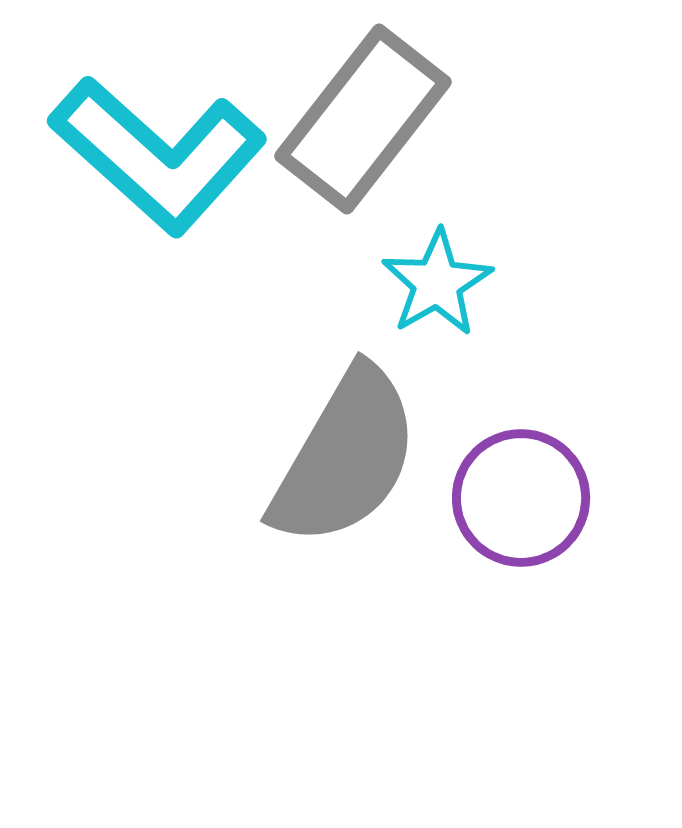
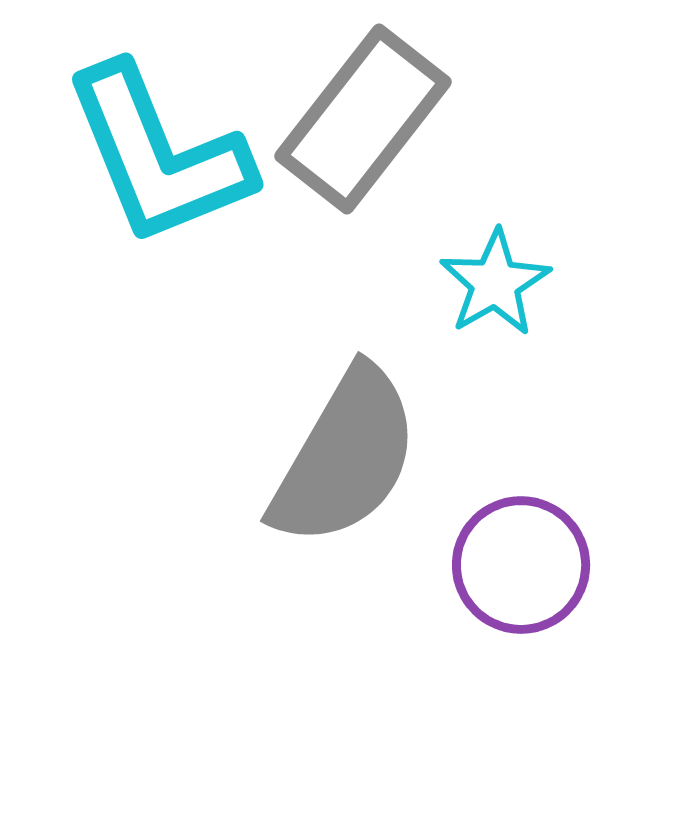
cyan L-shape: rotated 26 degrees clockwise
cyan star: moved 58 px right
purple circle: moved 67 px down
